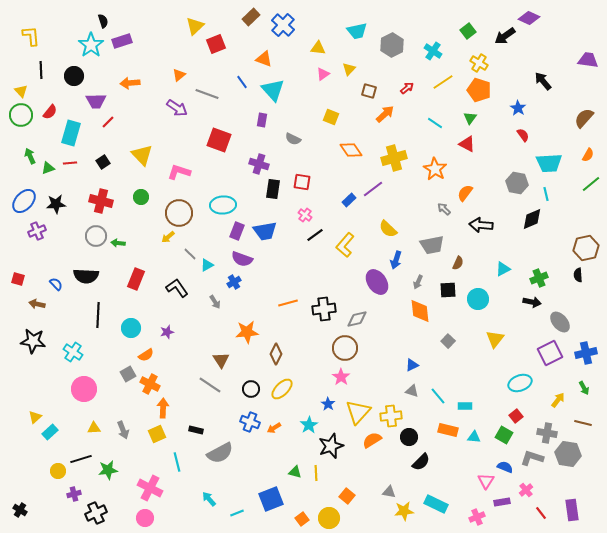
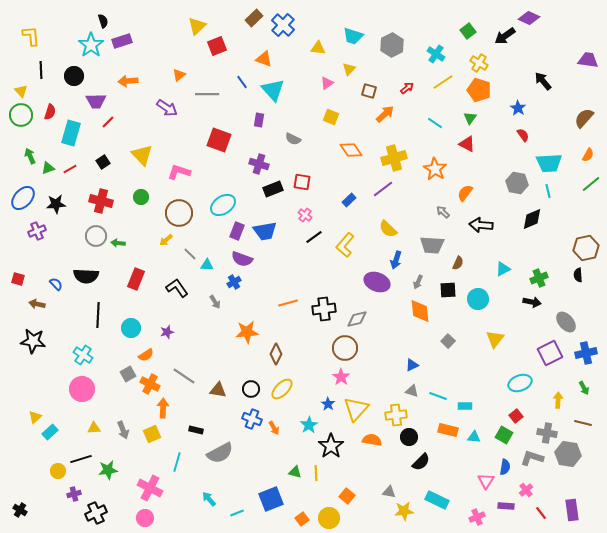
brown rectangle at (251, 17): moved 3 px right, 1 px down
yellow triangle at (195, 26): moved 2 px right
cyan trapezoid at (357, 31): moved 4 px left, 5 px down; rotated 30 degrees clockwise
red square at (216, 44): moved 1 px right, 2 px down
cyan cross at (433, 51): moved 3 px right, 3 px down
pink triangle at (323, 74): moved 4 px right, 9 px down
orange arrow at (130, 83): moved 2 px left, 2 px up
gray line at (207, 94): rotated 20 degrees counterclockwise
purple arrow at (177, 108): moved 10 px left
red semicircle at (50, 112): rotated 21 degrees counterclockwise
purple rectangle at (262, 120): moved 3 px left
red line at (70, 163): moved 6 px down; rotated 24 degrees counterclockwise
black rectangle at (273, 189): rotated 60 degrees clockwise
purple line at (373, 189): moved 10 px right
cyan line at (546, 194): moved 2 px right, 3 px up
blue ellipse at (24, 201): moved 1 px left, 3 px up
cyan ellipse at (223, 205): rotated 30 degrees counterclockwise
gray arrow at (444, 209): moved 1 px left, 3 px down
black line at (315, 235): moved 1 px left, 2 px down
yellow arrow at (168, 237): moved 2 px left, 3 px down
gray trapezoid at (432, 245): rotated 15 degrees clockwise
cyan triangle at (207, 265): rotated 32 degrees clockwise
purple ellipse at (377, 282): rotated 35 degrees counterclockwise
gray ellipse at (560, 322): moved 6 px right
cyan cross at (73, 352): moved 10 px right, 3 px down
brown triangle at (221, 360): moved 3 px left, 30 px down; rotated 48 degrees counterclockwise
gray line at (210, 385): moved 26 px left, 9 px up
pink circle at (84, 389): moved 2 px left
cyan line at (438, 396): rotated 30 degrees counterclockwise
yellow arrow at (558, 400): rotated 35 degrees counterclockwise
yellow triangle at (358, 412): moved 2 px left, 3 px up
yellow cross at (391, 416): moved 5 px right, 1 px up
blue cross at (250, 422): moved 2 px right, 3 px up
orange arrow at (274, 428): rotated 88 degrees counterclockwise
yellow square at (157, 434): moved 5 px left
orange semicircle at (372, 440): rotated 42 degrees clockwise
black star at (331, 446): rotated 15 degrees counterclockwise
cyan line at (177, 462): rotated 30 degrees clockwise
blue semicircle at (505, 467): rotated 77 degrees clockwise
purple rectangle at (502, 502): moved 4 px right, 4 px down; rotated 14 degrees clockwise
cyan rectangle at (436, 504): moved 1 px right, 4 px up
